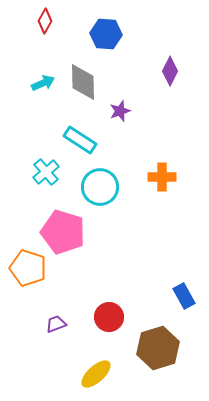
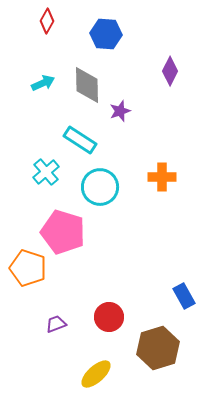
red diamond: moved 2 px right
gray diamond: moved 4 px right, 3 px down
